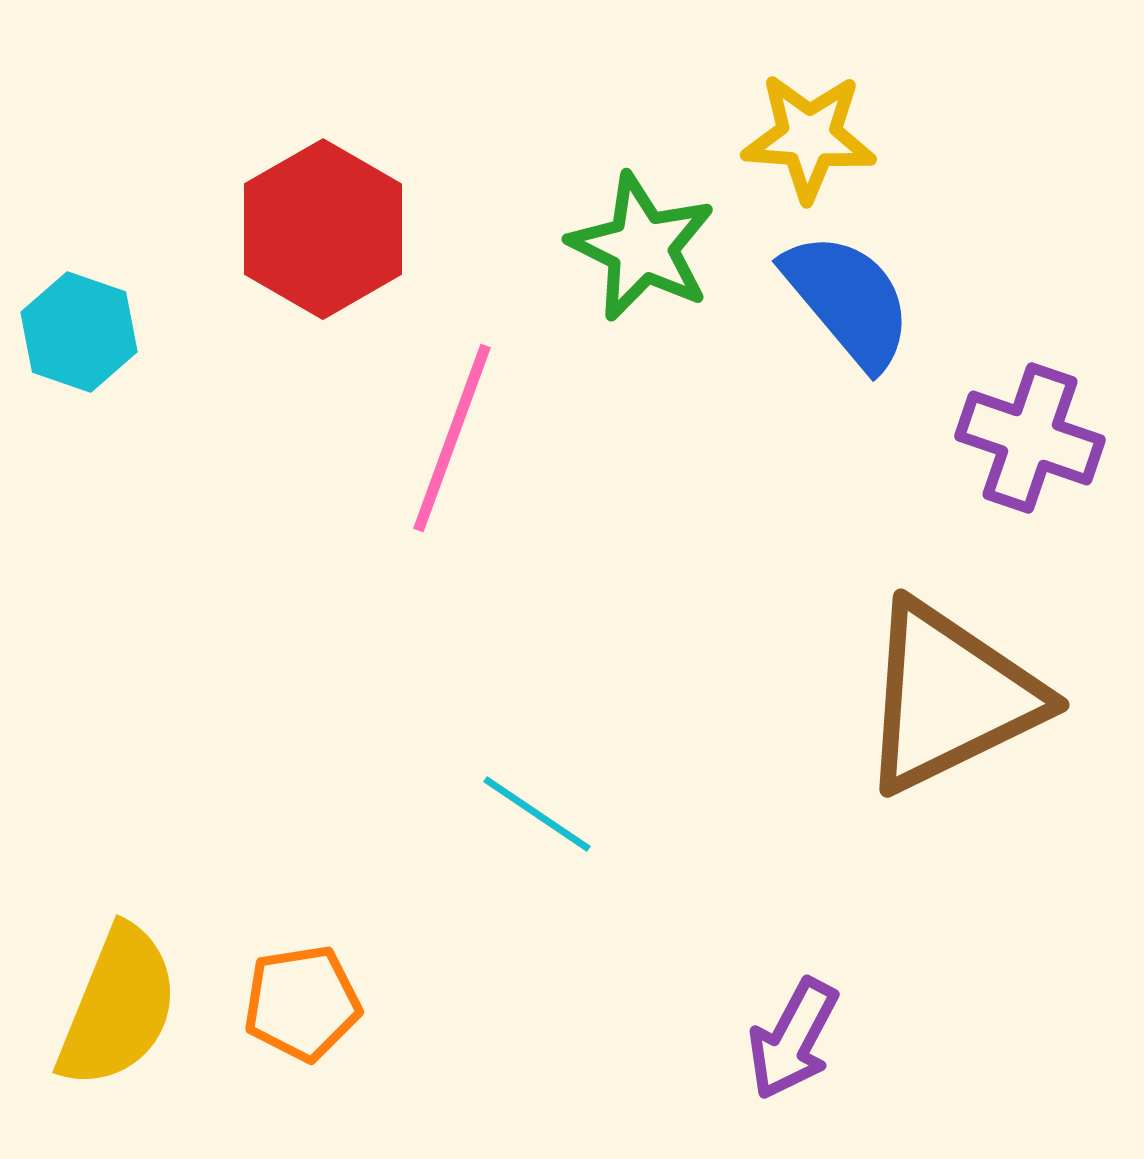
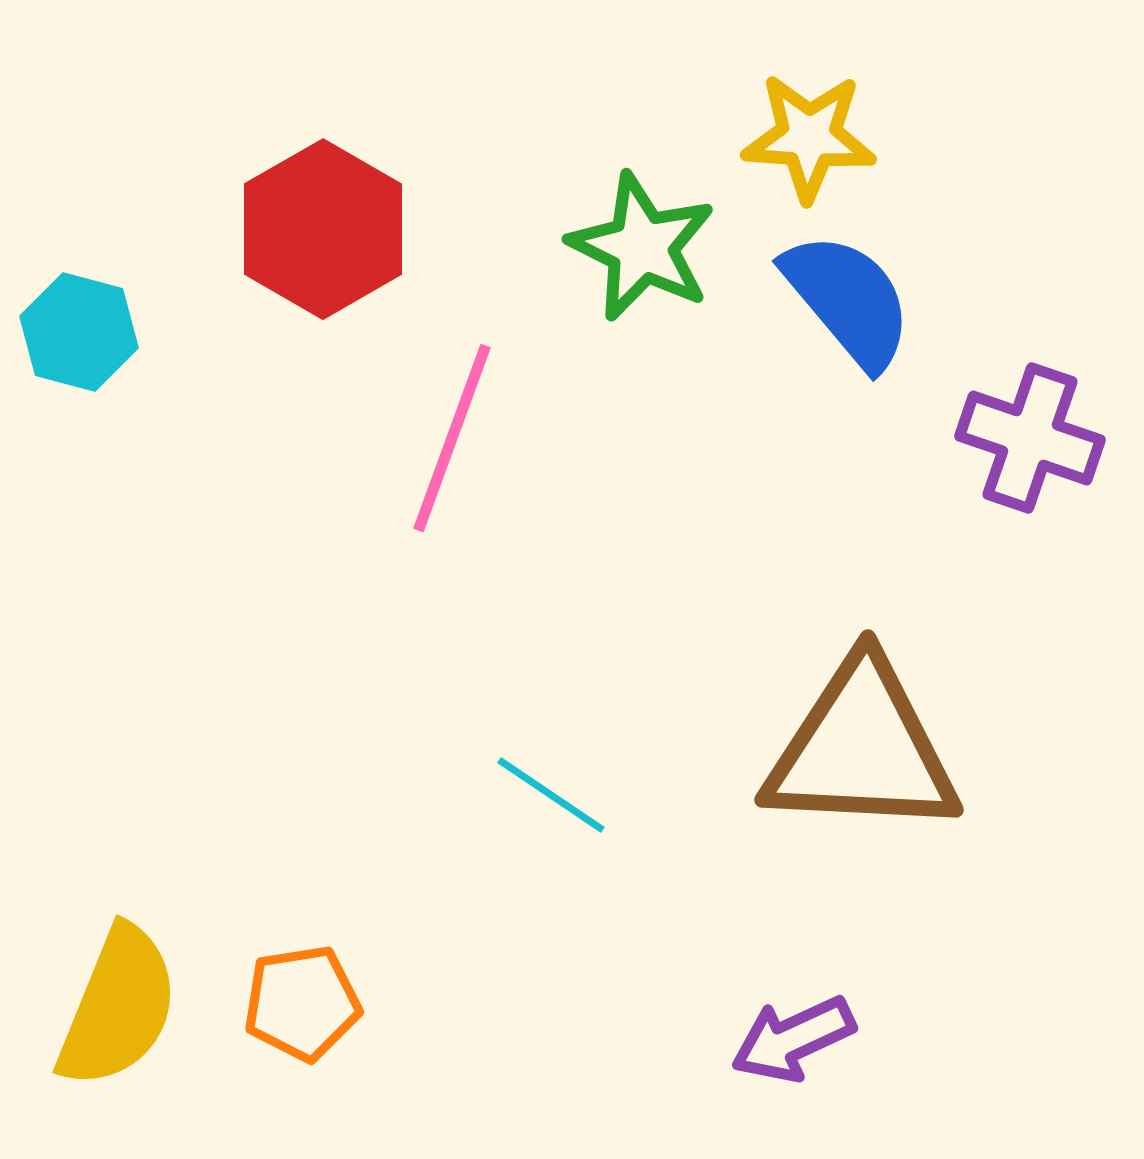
cyan hexagon: rotated 4 degrees counterclockwise
brown triangle: moved 88 px left, 52 px down; rotated 29 degrees clockwise
cyan line: moved 14 px right, 19 px up
purple arrow: rotated 37 degrees clockwise
